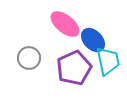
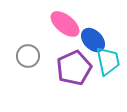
gray circle: moved 1 px left, 2 px up
